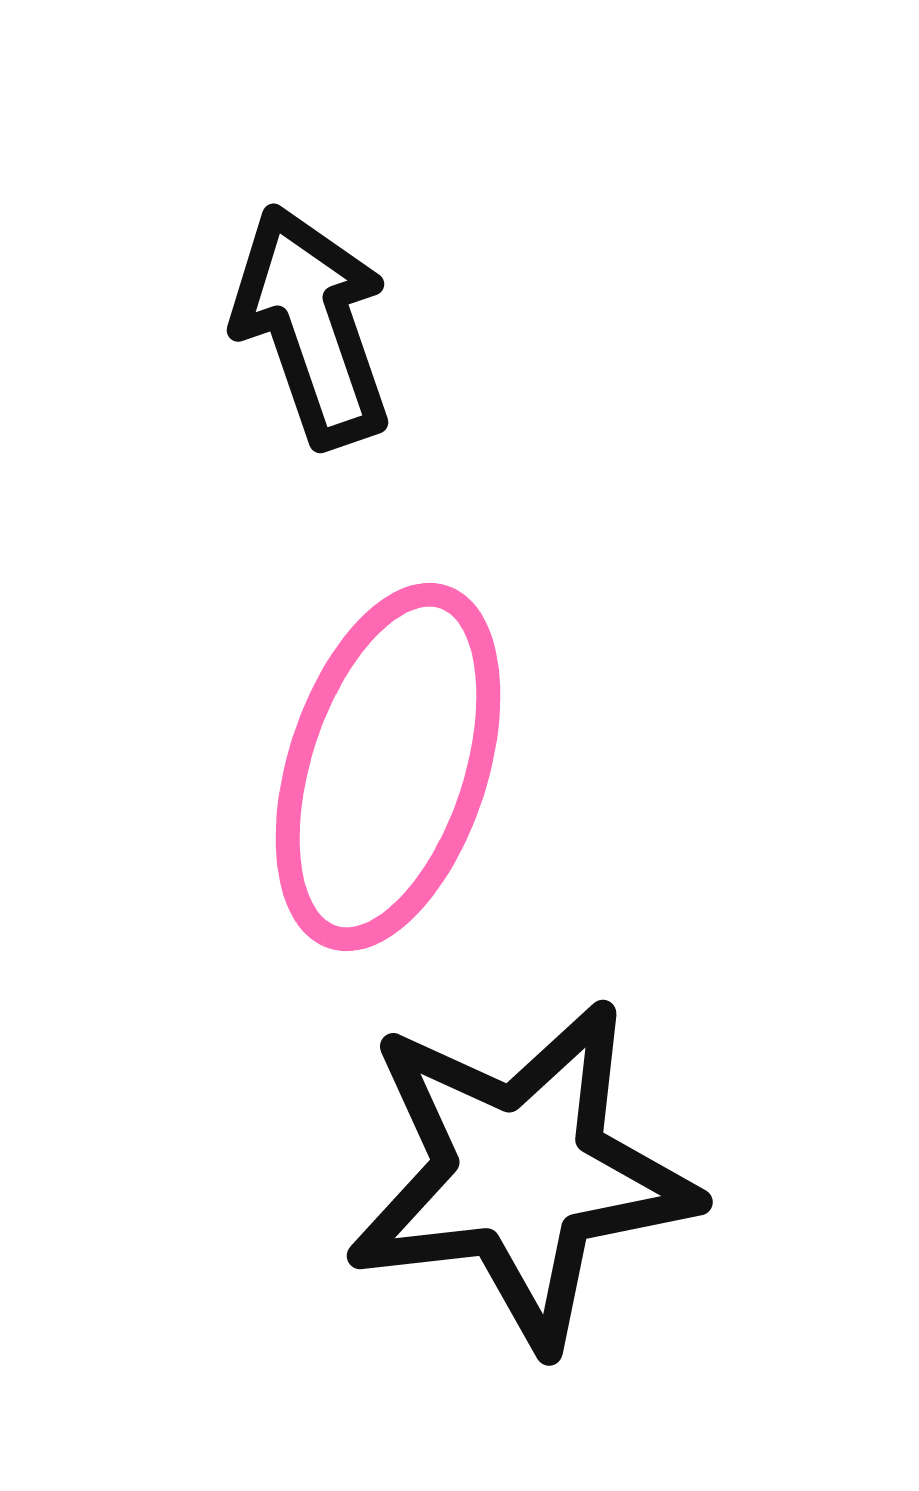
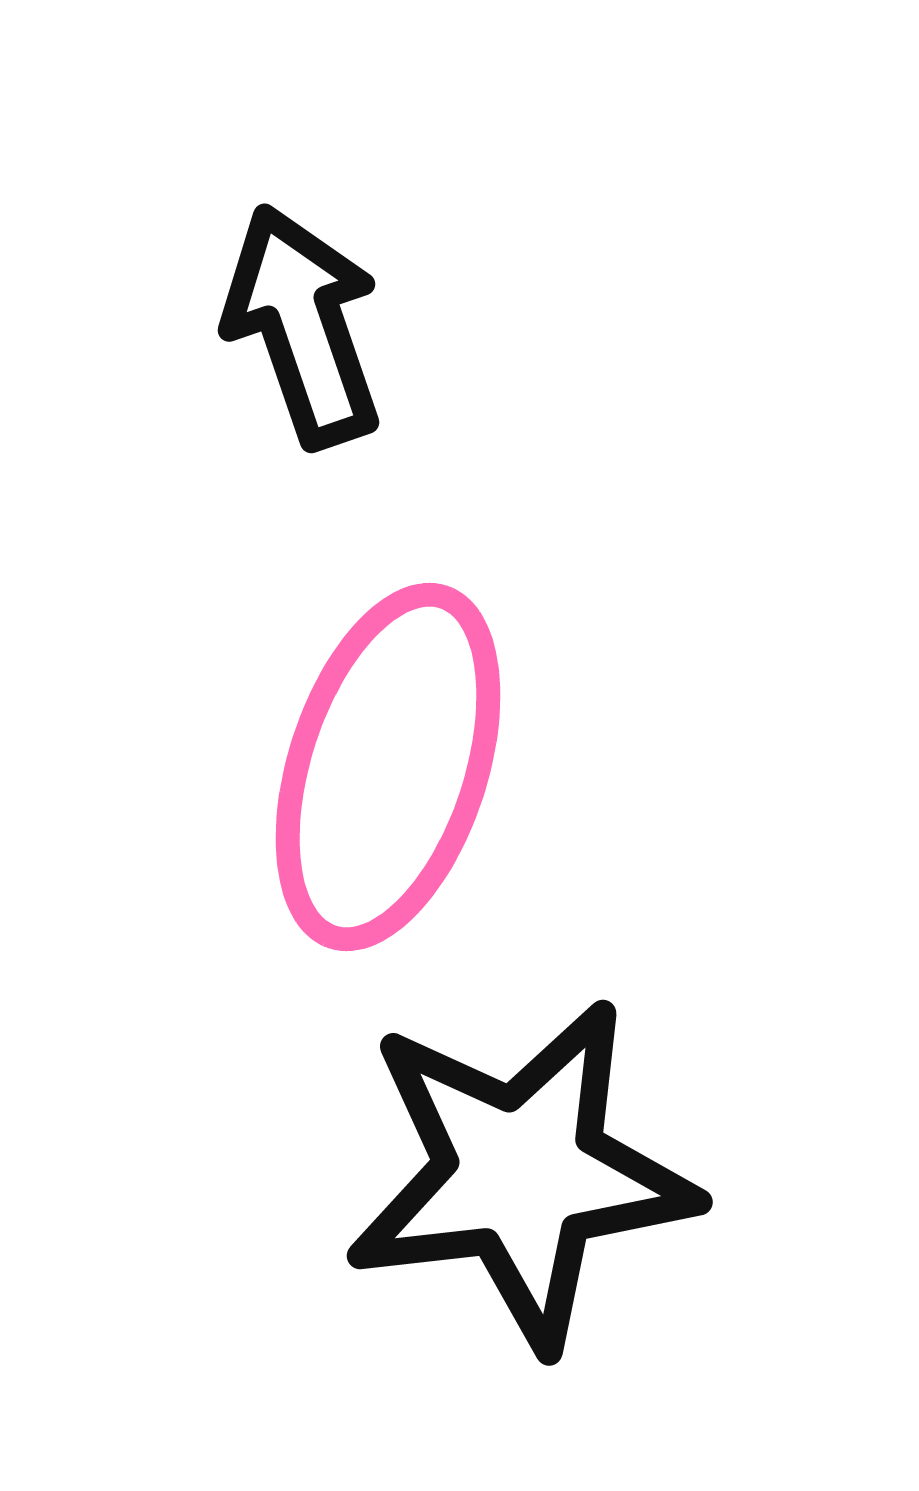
black arrow: moved 9 px left
